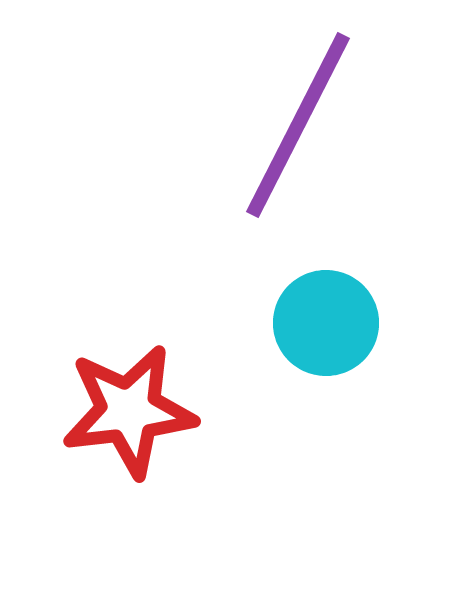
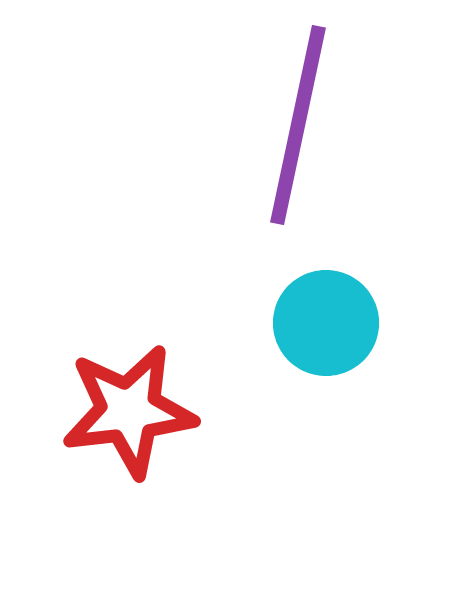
purple line: rotated 15 degrees counterclockwise
